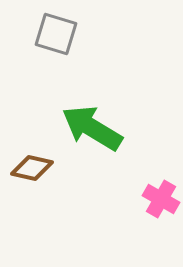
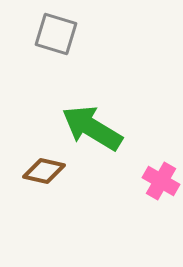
brown diamond: moved 12 px right, 3 px down
pink cross: moved 18 px up
